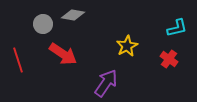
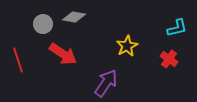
gray diamond: moved 1 px right, 2 px down
